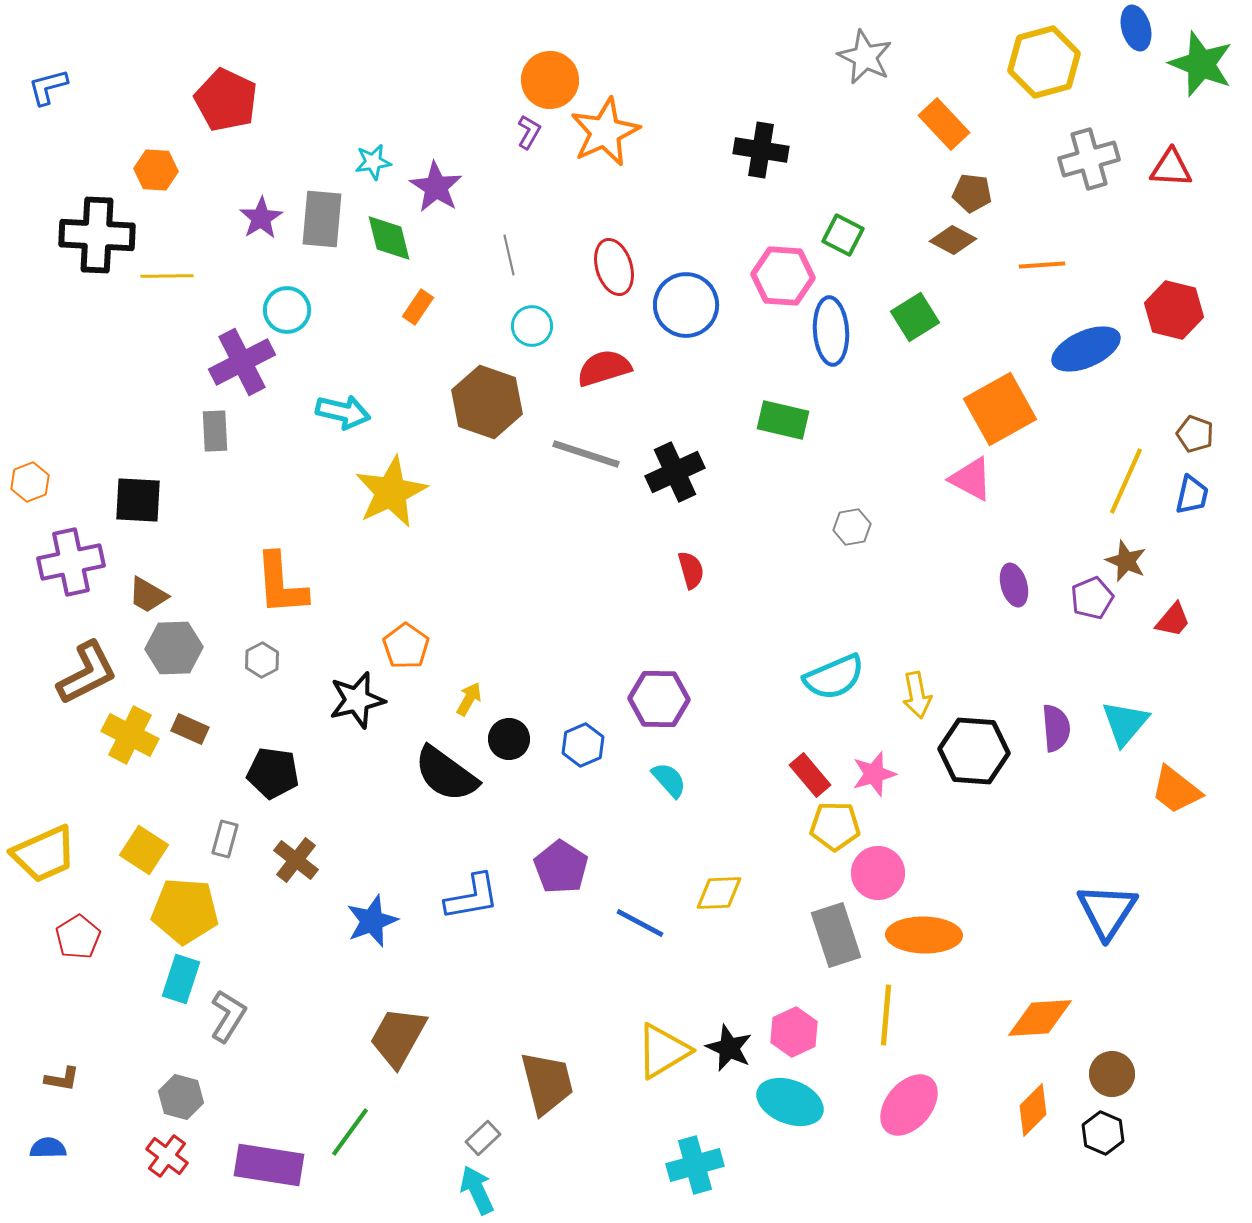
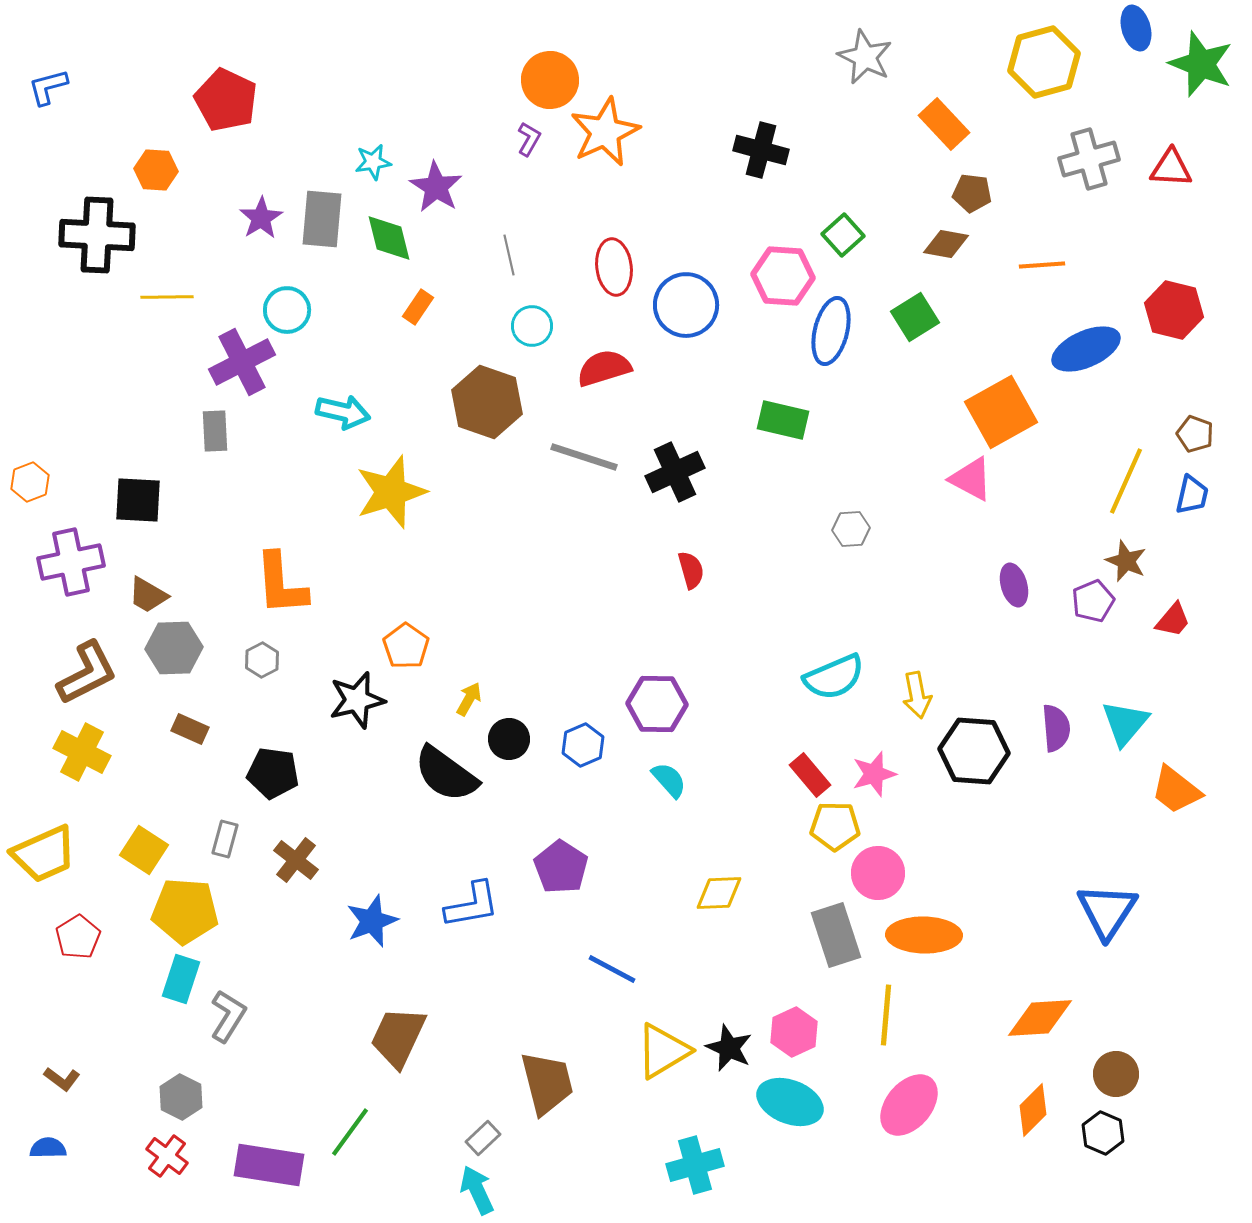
purple L-shape at (529, 132): moved 7 px down
black cross at (761, 150): rotated 6 degrees clockwise
green square at (843, 235): rotated 21 degrees clockwise
brown diamond at (953, 240): moved 7 px left, 4 px down; rotated 18 degrees counterclockwise
red ellipse at (614, 267): rotated 10 degrees clockwise
yellow line at (167, 276): moved 21 px down
blue ellipse at (831, 331): rotated 18 degrees clockwise
orange square at (1000, 409): moved 1 px right, 3 px down
gray line at (586, 454): moved 2 px left, 3 px down
yellow star at (391, 492): rotated 8 degrees clockwise
gray hexagon at (852, 527): moved 1 px left, 2 px down; rotated 6 degrees clockwise
purple pentagon at (1092, 598): moved 1 px right, 3 px down
purple hexagon at (659, 699): moved 2 px left, 5 px down
yellow cross at (130, 735): moved 48 px left, 17 px down
blue L-shape at (472, 897): moved 8 px down
blue line at (640, 923): moved 28 px left, 46 px down
brown trapezoid at (398, 1037): rotated 4 degrees counterclockwise
brown circle at (1112, 1074): moved 4 px right
brown L-shape at (62, 1079): rotated 27 degrees clockwise
gray hexagon at (181, 1097): rotated 12 degrees clockwise
